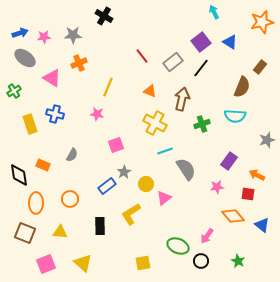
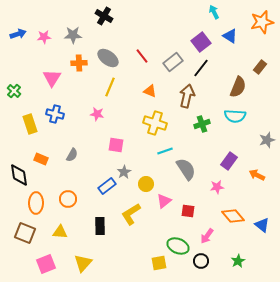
blue arrow at (20, 33): moved 2 px left, 1 px down
blue triangle at (230, 42): moved 6 px up
gray ellipse at (25, 58): moved 83 px right
orange cross at (79, 63): rotated 21 degrees clockwise
pink triangle at (52, 78): rotated 30 degrees clockwise
yellow line at (108, 87): moved 2 px right
brown semicircle at (242, 87): moved 4 px left
green cross at (14, 91): rotated 16 degrees counterclockwise
brown arrow at (182, 99): moved 5 px right, 3 px up
yellow cross at (155, 123): rotated 10 degrees counterclockwise
pink square at (116, 145): rotated 28 degrees clockwise
orange rectangle at (43, 165): moved 2 px left, 6 px up
red square at (248, 194): moved 60 px left, 17 px down
pink triangle at (164, 198): moved 3 px down
orange circle at (70, 199): moved 2 px left
green star at (238, 261): rotated 16 degrees clockwise
yellow triangle at (83, 263): rotated 30 degrees clockwise
yellow square at (143, 263): moved 16 px right
